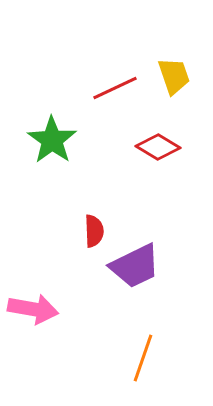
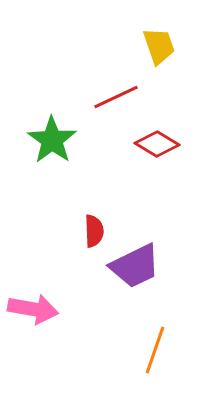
yellow trapezoid: moved 15 px left, 30 px up
red line: moved 1 px right, 9 px down
red diamond: moved 1 px left, 3 px up
orange line: moved 12 px right, 8 px up
